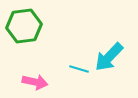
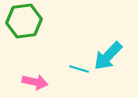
green hexagon: moved 5 px up
cyan arrow: moved 1 px left, 1 px up
